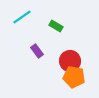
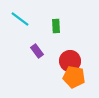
cyan line: moved 2 px left, 2 px down; rotated 72 degrees clockwise
green rectangle: rotated 56 degrees clockwise
